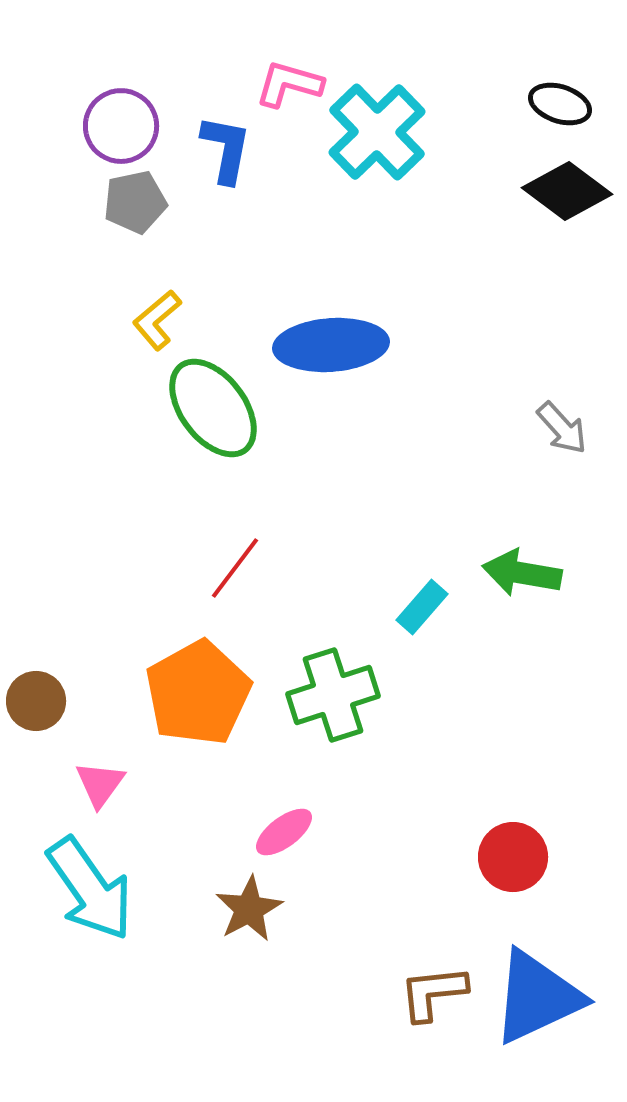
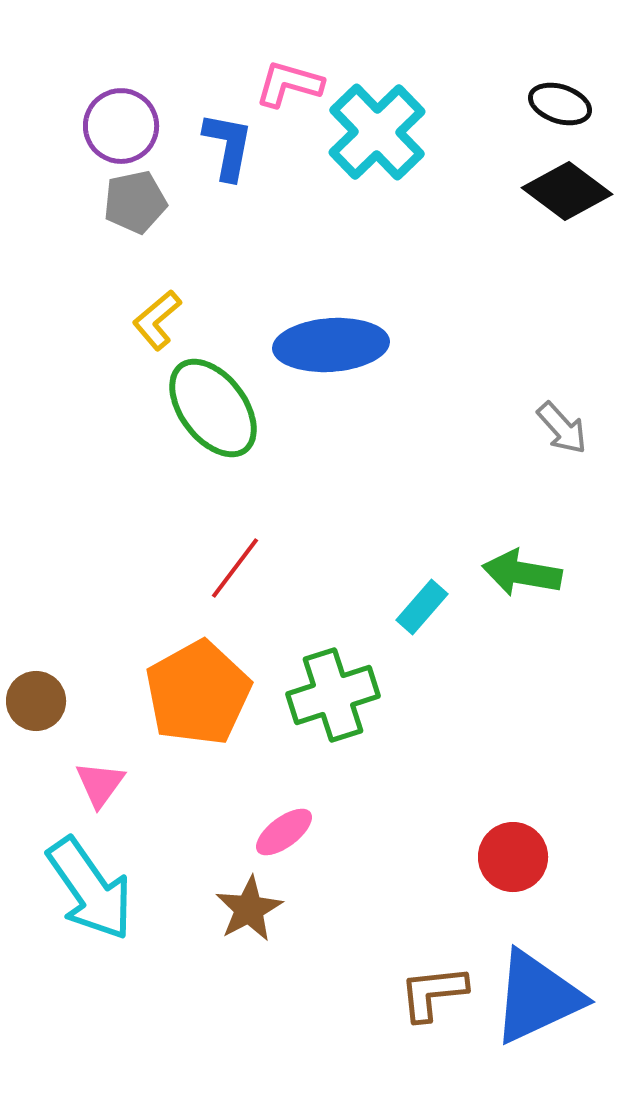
blue L-shape: moved 2 px right, 3 px up
